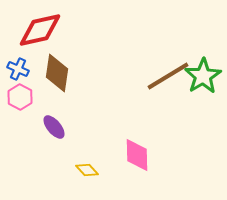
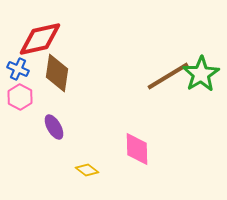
red diamond: moved 9 px down
green star: moved 2 px left, 2 px up
purple ellipse: rotated 10 degrees clockwise
pink diamond: moved 6 px up
yellow diamond: rotated 10 degrees counterclockwise
